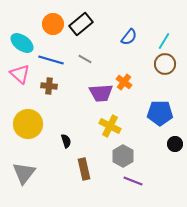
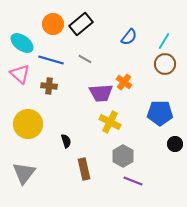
yellow cross: moved 4 px up
